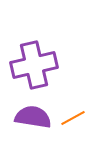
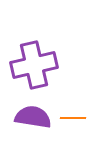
orange line: rotated 30 degrees clockwise
